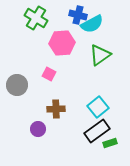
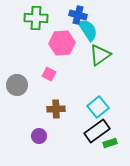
green cross: rotated 30 degrees counterclockwise
cyan semicircle: moved 4 px left, 6 px down; rotated 95 degrees counterclockwise
purple circle: moved 1 px right, 7 px down
